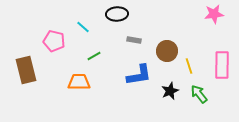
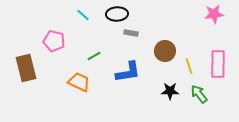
cyan line: moved 12 px up
gray rectangle: moved 3 px left, 7 px up
brown circle: moved 2 px left
pink rectangle: moved 4 px left, 1 px up
brown rectangle: moved 2 px up
blue L-shape: moved 11 px left, 3 px up
orange trapezoid: rotated 25 degrees clockwise
black star: rotated 24 degrees clockwise
